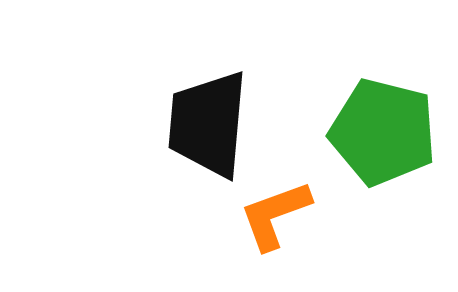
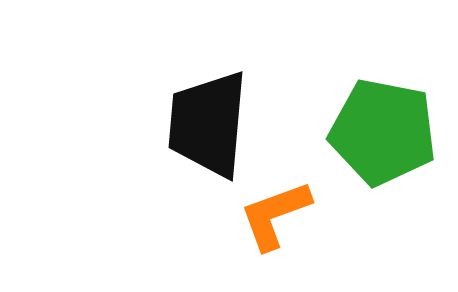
green pentagon: rotated 3 degrees counterclockwise
